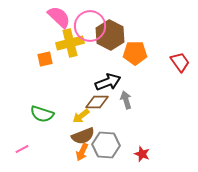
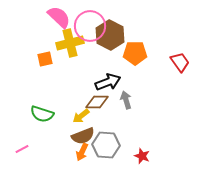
red star: moved 2 px down
